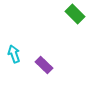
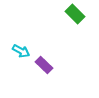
cyan arrow: moved 7 px right, 3 px up; rotated 138 degrees clockwise
